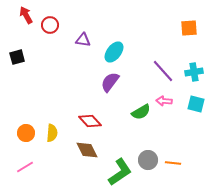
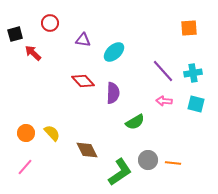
red arrow: moved 7 px right, 38 px down; rotated 18 degrees counterclockwise
red circle: moved 2 px up
cyan ellipse: rotated 10 degrees clockwise
black square: moved 2 px left, 23 px up
cyan cross: moved 1 px left, 1 px down
purple semicircle: moved 3 px right, 11 px down; rotated 145 degrees clockwise
green semicircle: moved 6 px left, 10 px down
red diamond: moved 7 px left, 40 px up
yellow semicircle: rotated 48 degrees counterclockwise
pink line: rotated 18 degrees counterclockwise
